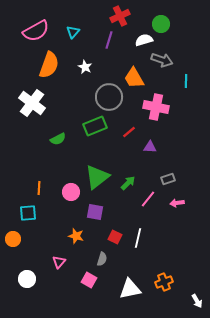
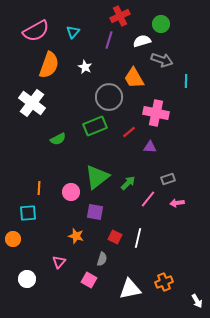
white semicircle: moved 2 px left, 1 px down
pink cross: moved 6 px down
